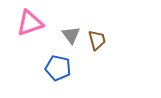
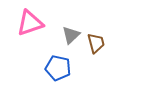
gray triangle: rotated 24 degrees clockwise
brown trapezoid: moved 1 px left, 3 px down
